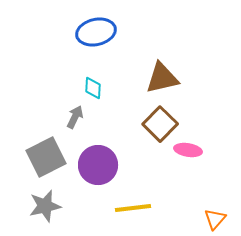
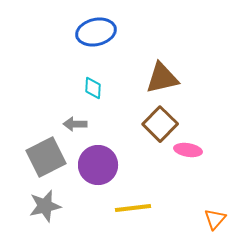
gray arrow: moved 7 px down; rotated 115 degrees counterclockwise
